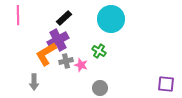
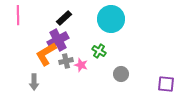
gray circle: moved 21 px right, 14 px up
